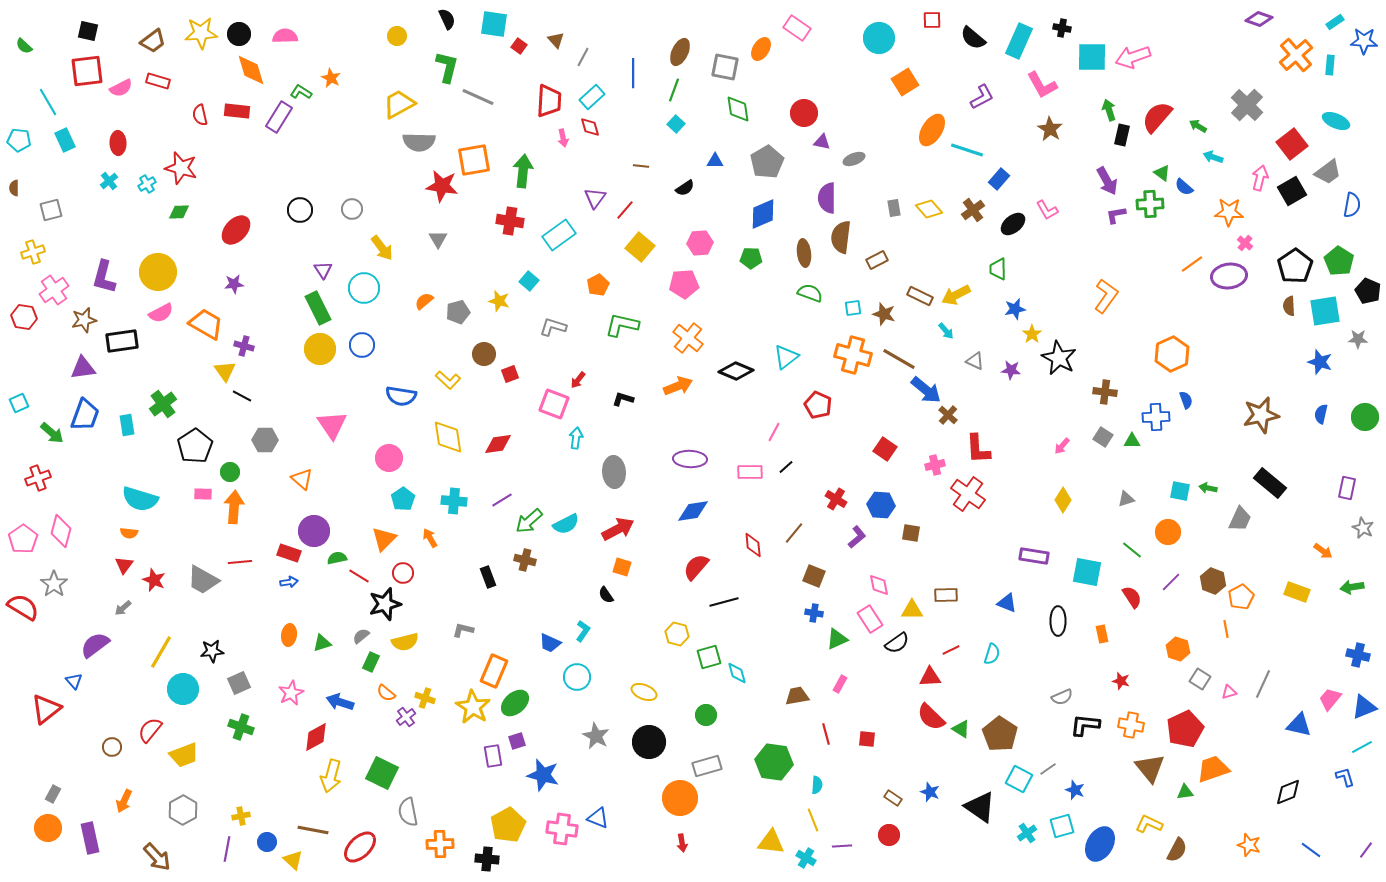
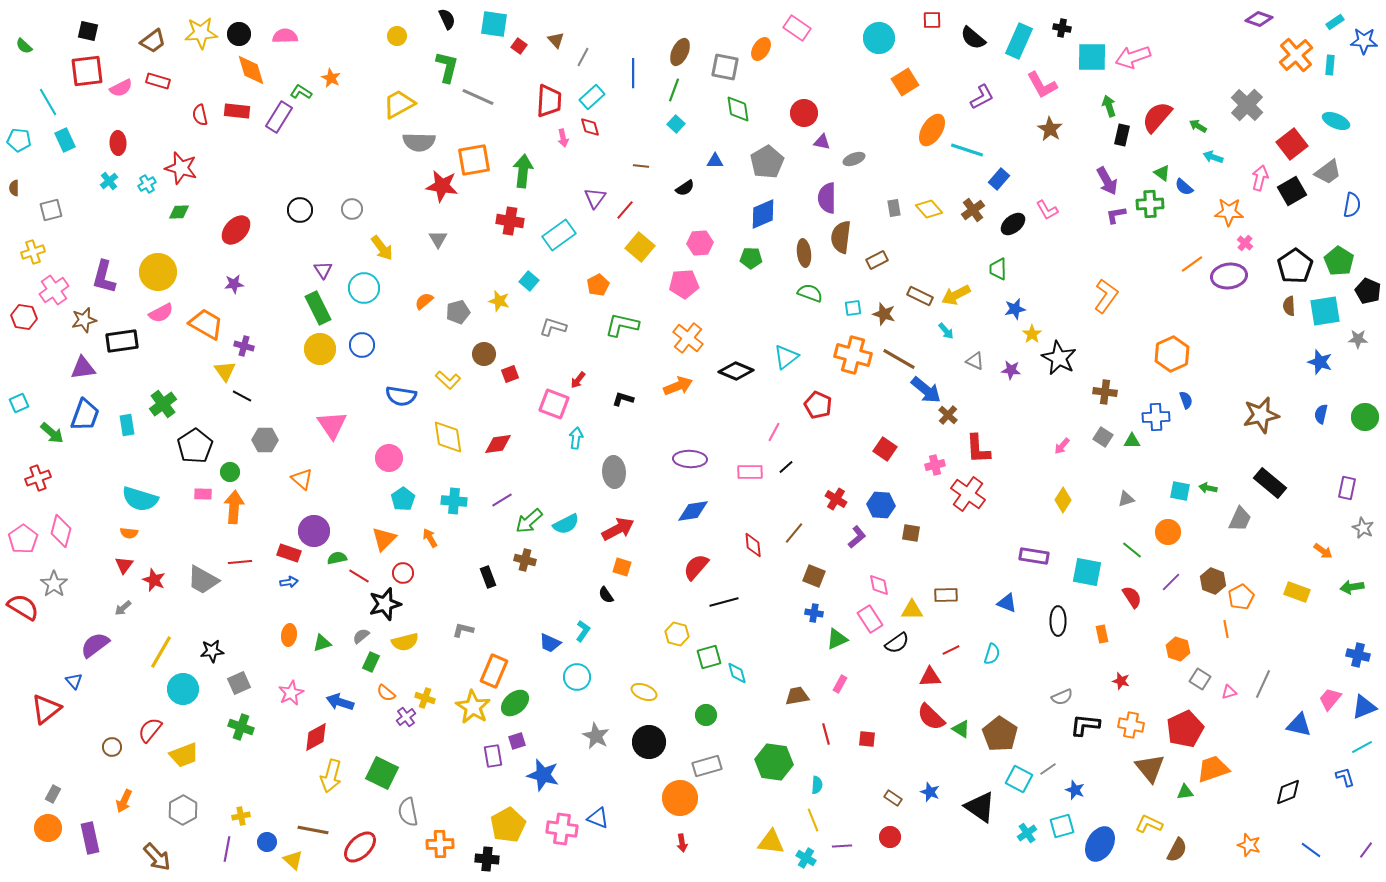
green arrow at (1109, 110): moved 4 px up
red circle at (889, 835): moved 1 px right, 2 px down
